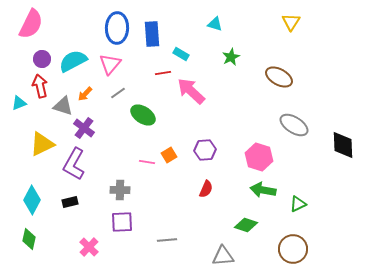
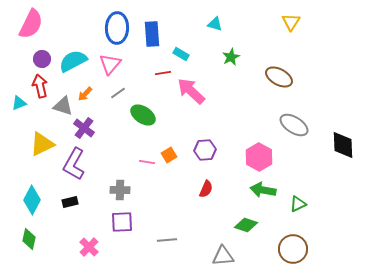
pink hexagon at (259, 157): rotated 12 degrees clockwise
